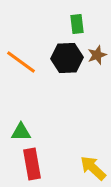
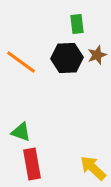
green triangle: rotated 20 degrees clockwise
